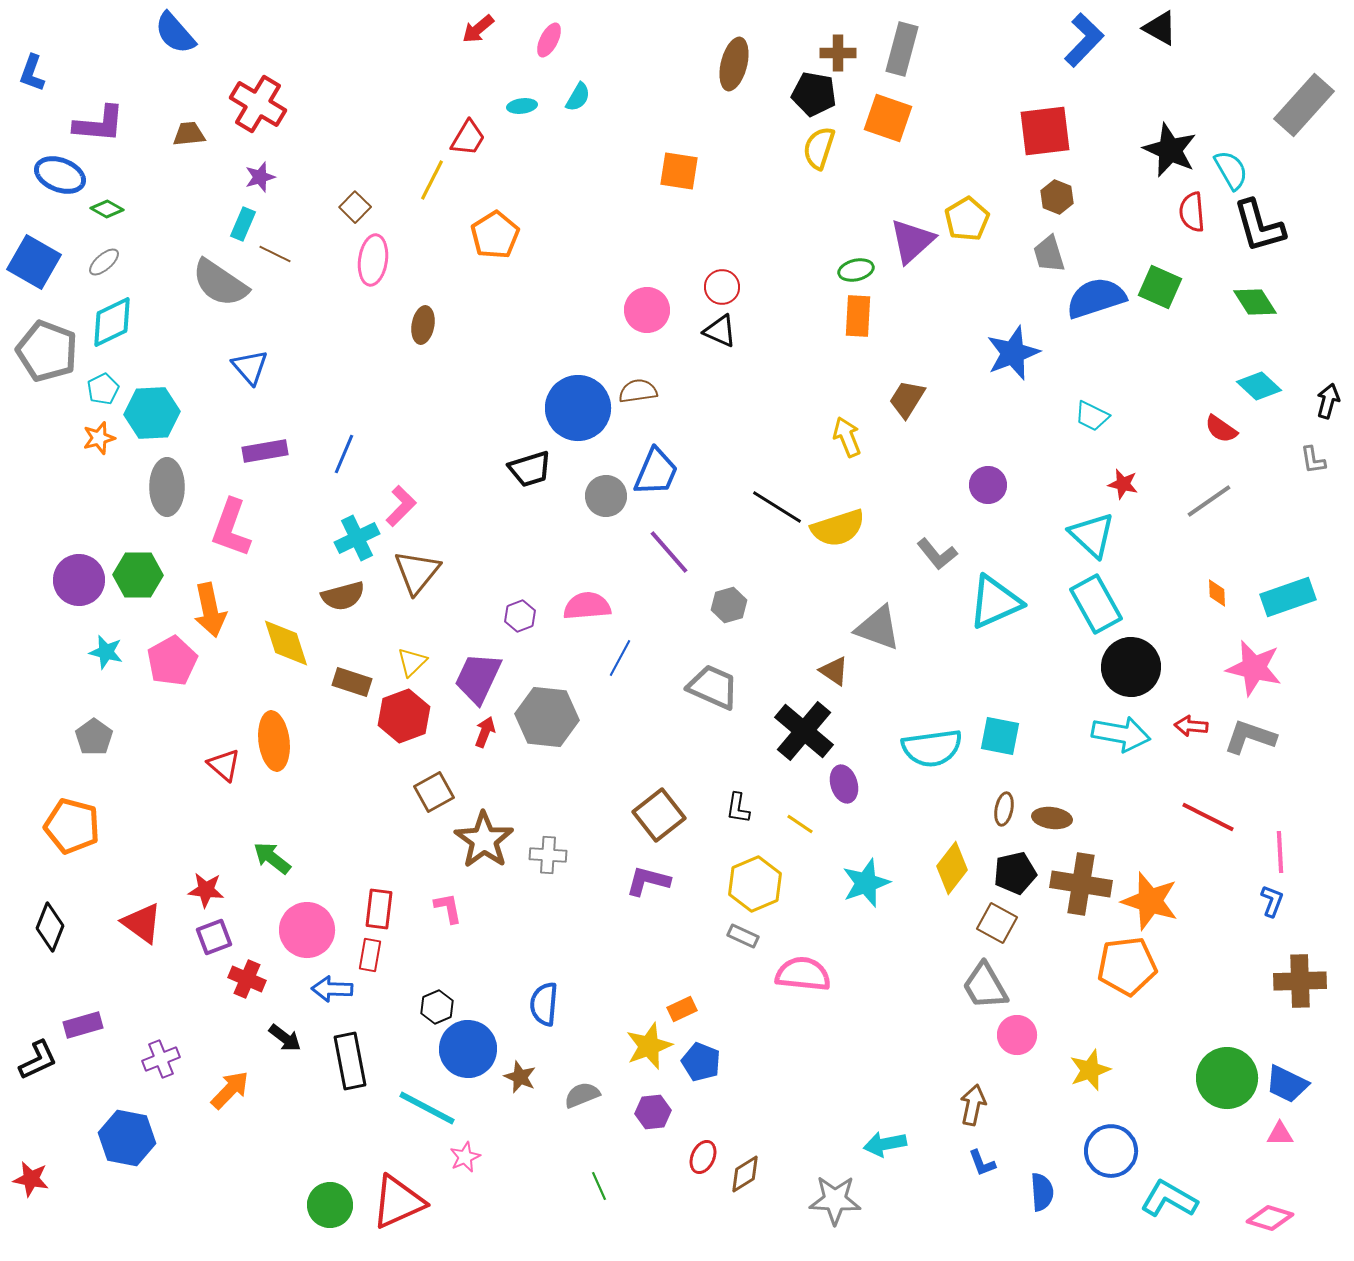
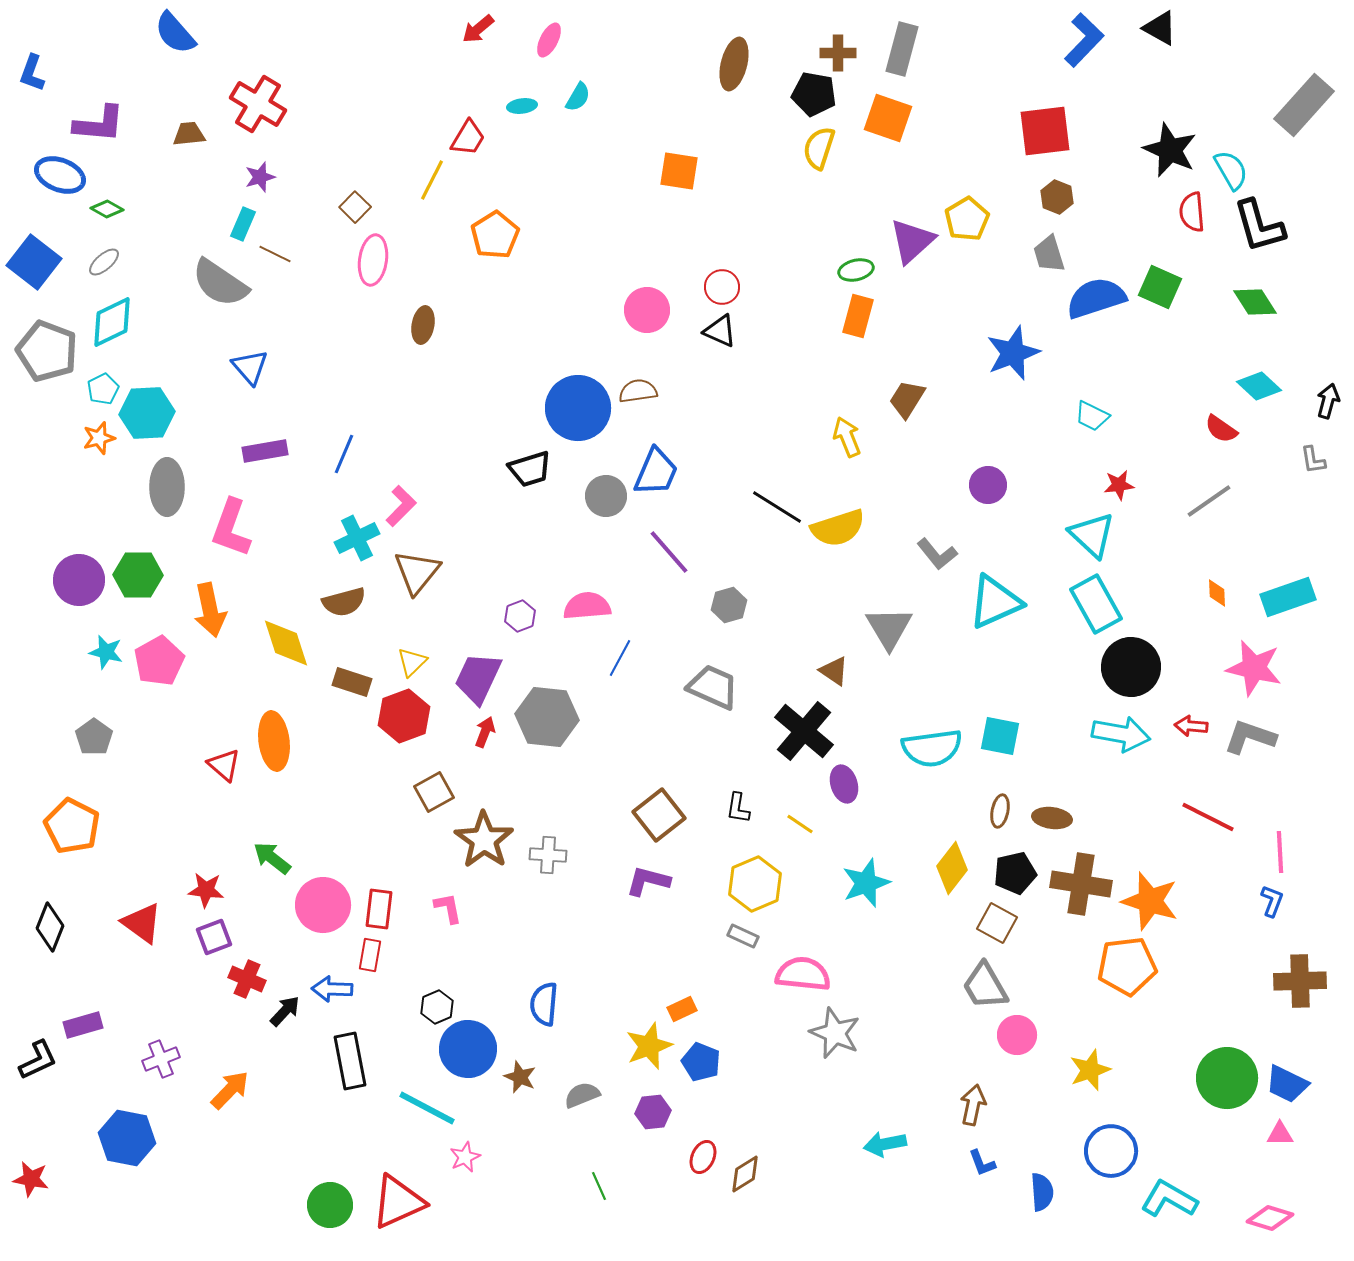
blue square at (34, 262): rotated 8 degrees clockwise
orange rectangle at (858, 316): rotated 12 degrees clockwise
cyan hexagon at (152, 413): moved 5 px left
red star at (1123, 484): moved 4 px left, 1 px down; rotated 20 degrees counterclockwise
brown semicircle at (343, 596): moved 1 px right, 6 px down
gray triangle at (878, 628): moved 11 px right; rotated 39 degrees clockwise
pink pentagon at (172, 661): moved 13 px left
brown ellipse at (1004, 809): moved 4 px left, 2 px down
orange pentagon at (72, 826): rotated 12 degrees clockwise
pink circle at (307, 930): moved 16 px right, 25 px up
black arrow at (285, 1038): moved 27 px up; rotated 84 degrees counterclockwise
gray star at (835, 1200): moved 167 px up; rotated 21 degrees clockwise
